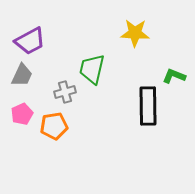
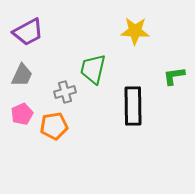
yellow star: moved 2 px up
purple trapezoid: moved 2 px left, 9 px up
green trapezoid: moved 1 px right
green L-shape: rotated 30 degrees counterclockwise
black rectangle: moved 15 px left
